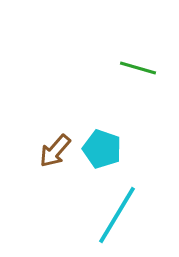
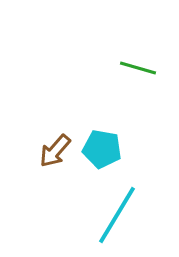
cyan pentagon: rotated 9 degrees counterclockwise
